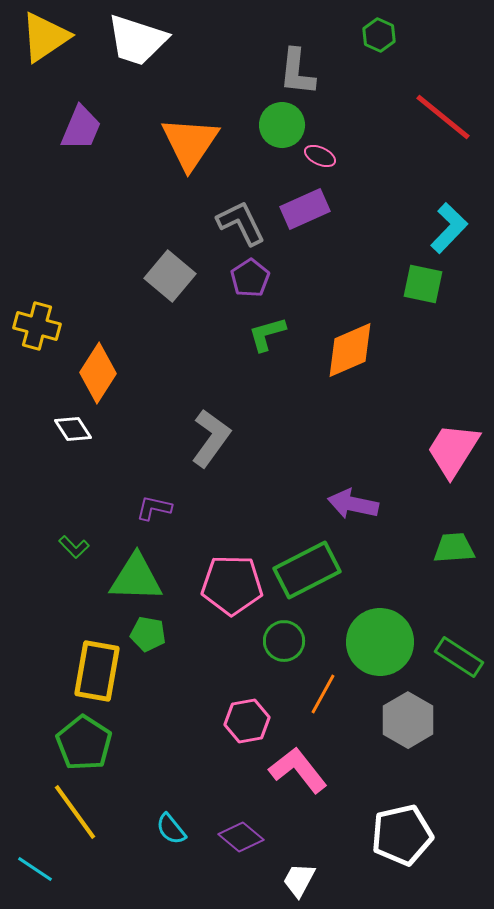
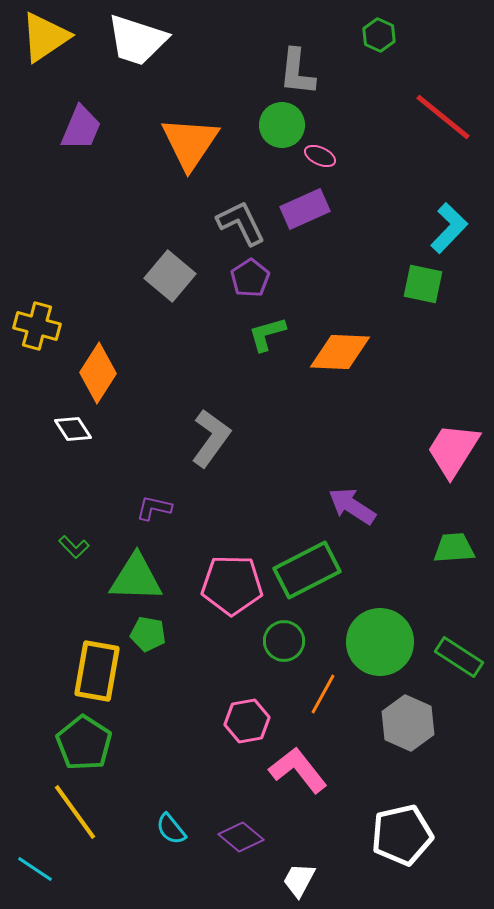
orange diamond at (350, 350): moved 10 px left, 2 px down; rotated 26 degrees clockwise
purple arrow at (353, 504): moved 1 px left, 2 px down; rotated 21 degrees clockwise
gray hexagon at (408, 720): moved 3 px down; rotated 6 degrees counterclockwise
